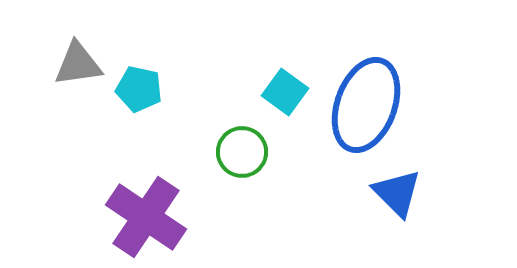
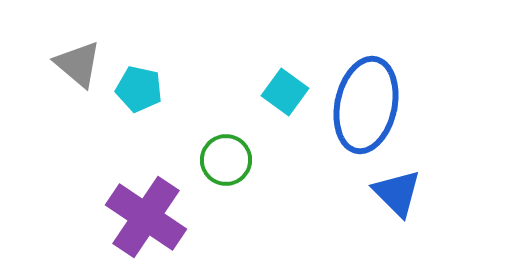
gray triangle: rotated 48 degrees clockwise
blue ellipse: rotated 8 degrees counterclockwise
green circle: moved 16 px left, 8 px down
